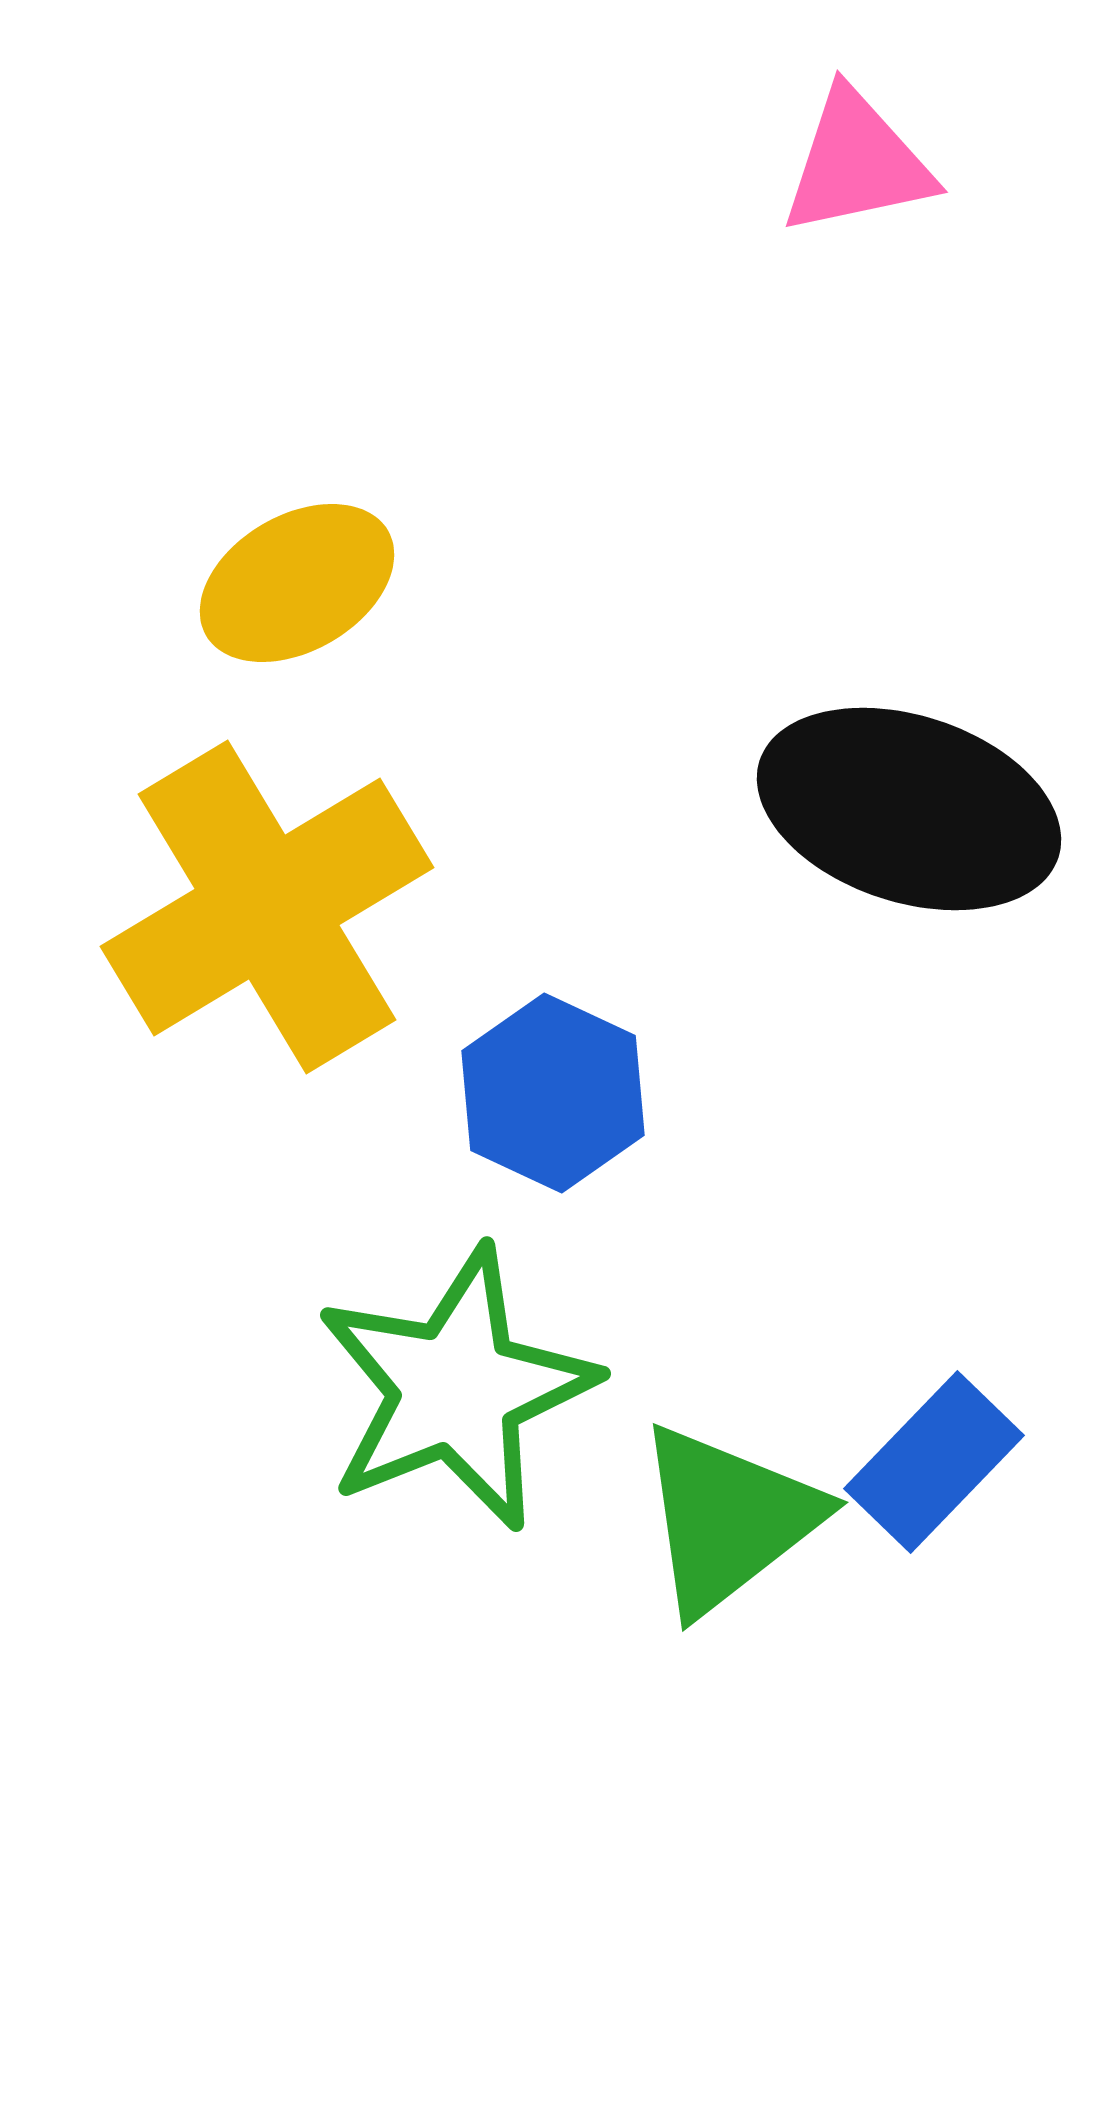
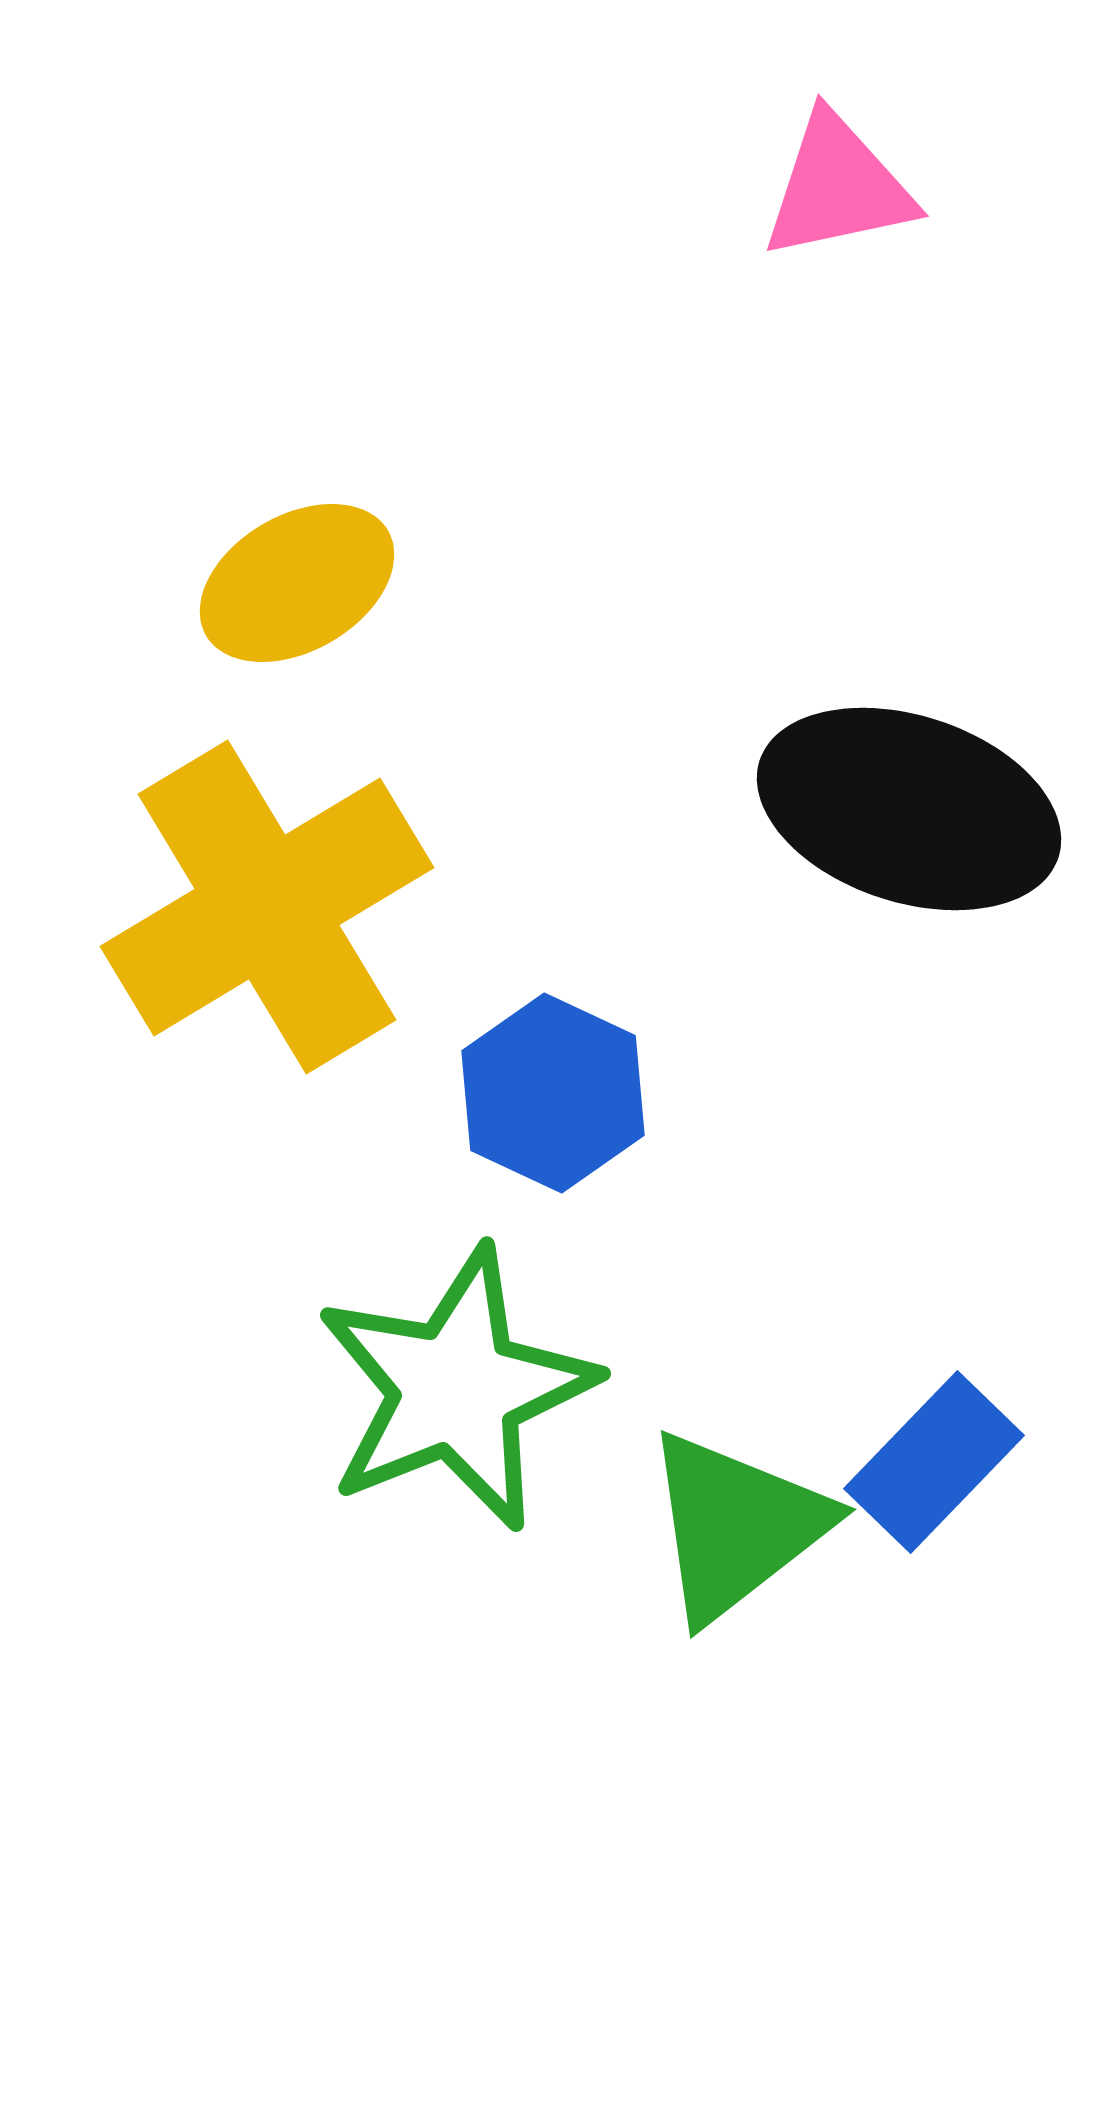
pink triangle: moved 19 px left, 24 px down
green triangle: moved 8 px right, 7 px down
